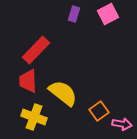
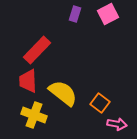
purple rectangle: moved 1 px right
red rectangle: moved 1 px right
orange square: moved 1 px right, 8 px up; rotated 18 degrees counterclockwise
yellow cross: moved 2 px up
pink arrow: moved 5 px left
